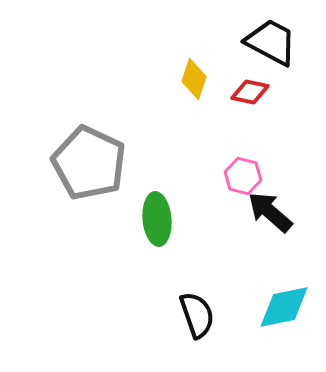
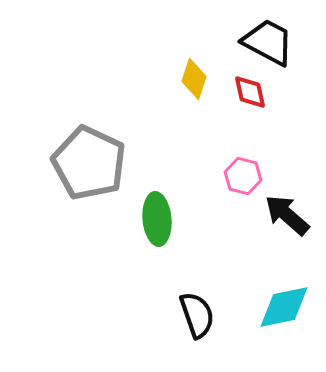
black trapezoid: moved 3 px left
red diamond: rotated 66 degrees clockwise
black arrow: moved 17 px right, 3 px down
